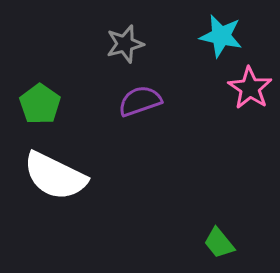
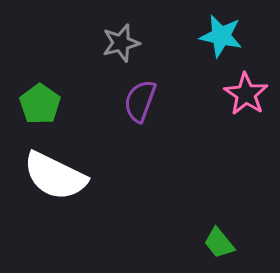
gray star: moved 4 px left, 1 px up
pink star: moved 4 px left, 6 px down
purple semicircle: rotated 51 degrees counterclockwise
